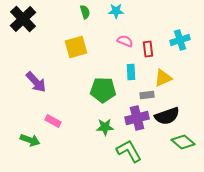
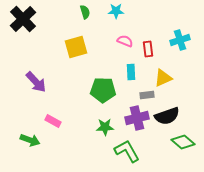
green L-shape: moved 2 px left
